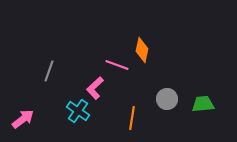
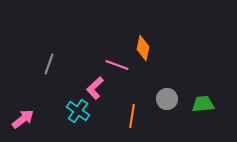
orange diamond: moved 1 px right, 2 px up
gray line: moved 7 px up
orange line: moved 2 px up
